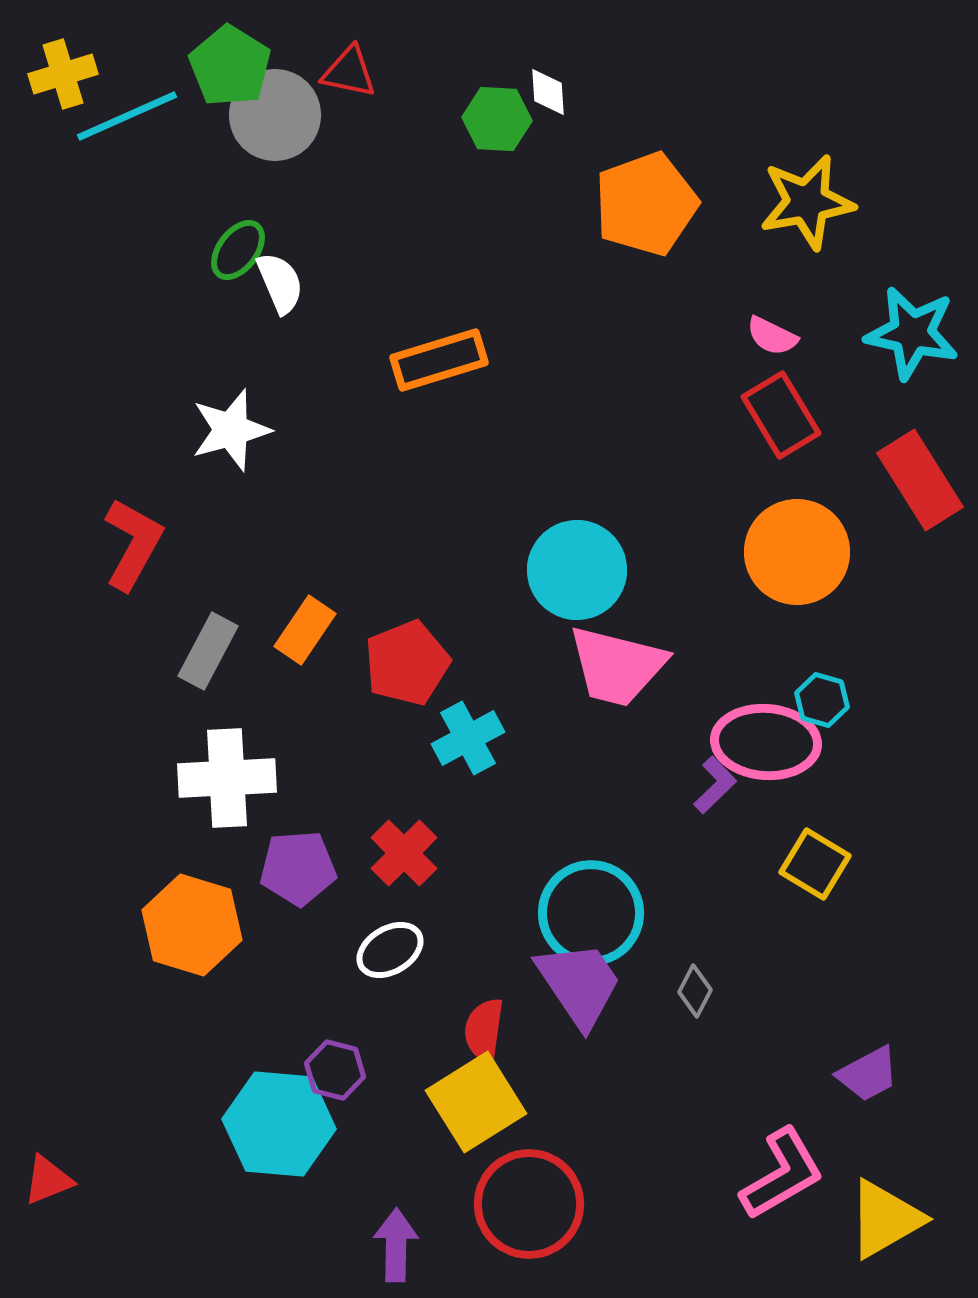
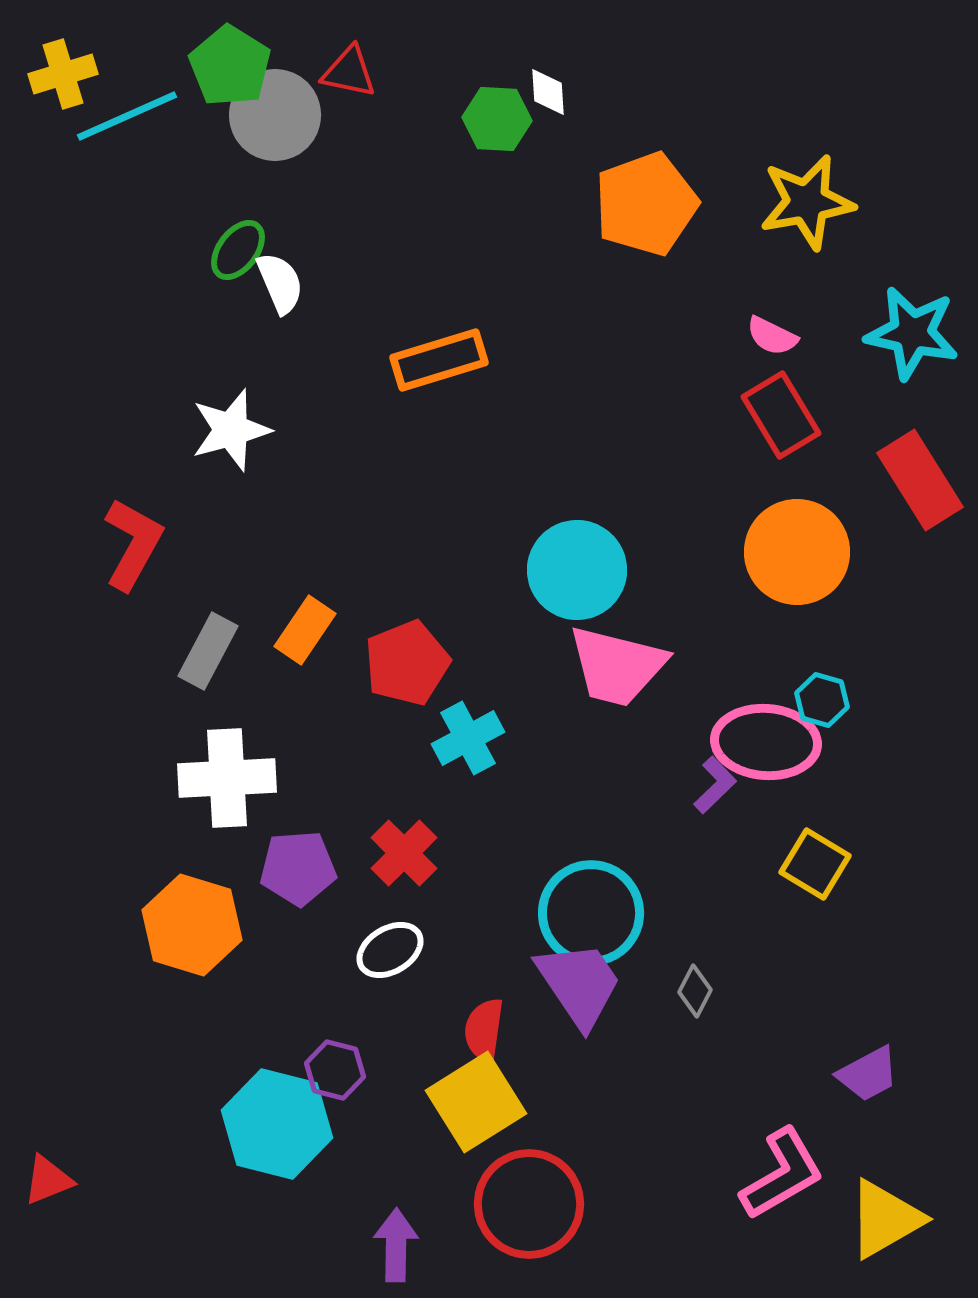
cyan hexagon at (279, 1124): moved 2 px left; rotated 9 degrees clockwise
